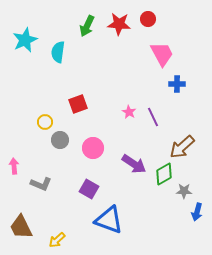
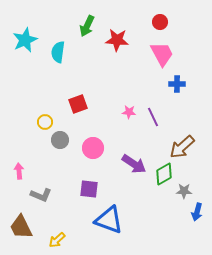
red circle: moved 12 px right, 3 px down
red star: moved 2 px left, 16 px down
pink star: rotated 24 degrees counterclockwise
pink arrow: moved 5 px right, 5 px down
gray L-shape: moved 11 px down
purple square: rotated 24 degrees counterclockwise
